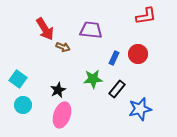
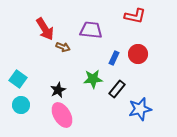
red L-shape: moved 11 px left; rotated 20 degrees clockwise
cyan circle: moved 2 px left
pink ellipse: rotated 50 degrees counterclockwise
